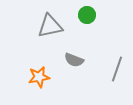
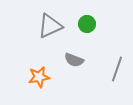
green circle: moved 9 px down
gray triangle: rotated 12 degrees counterclockwise
